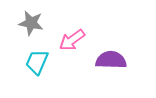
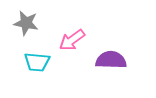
gray star: moved 5 px left
cyan trapezoid: rotated 108 degrees counterclockwise
